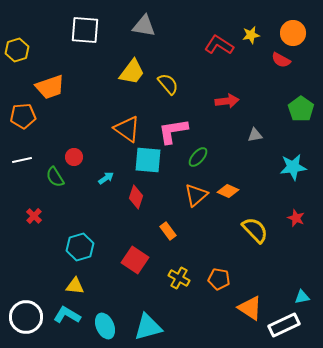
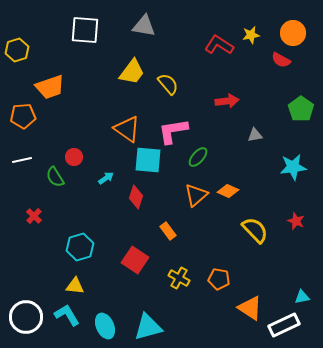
red star at (296, 218): moved 3 px down
cyan L-shape at (67, 315): rotated 28 degrees clockwise
